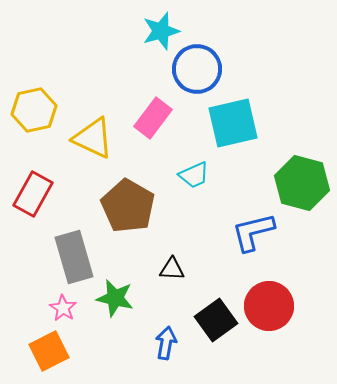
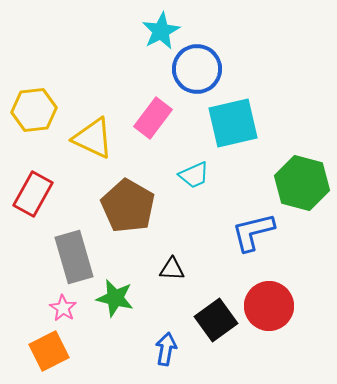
cyan star: rotated 12 degrees counterclockwise
yellow hexagon: rotated 6 degrees clockwise
blue arrow: moved 6 px down
